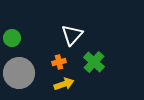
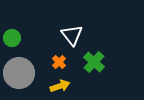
white triangle: rotated 20 degrees counterclockwise
orange cross: rotated 32 degrees counterclockwise
yellow arrow: moved 4 px left, 2 px down
